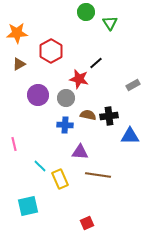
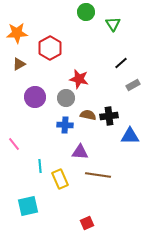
green triangle: moved 3 px right, 1 px down
red hexagon: moved 1 px left, 3 px up
black line: moved 25 px right
purple circle: moved 3 px left, 2 px down
pink line: rotated 24 degrees counterclockwise
cyan line: rotated 40 degrees clockwise
